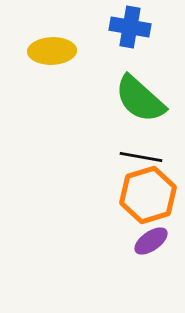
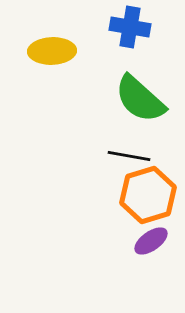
black line: moved 12 px left, 1 px up
